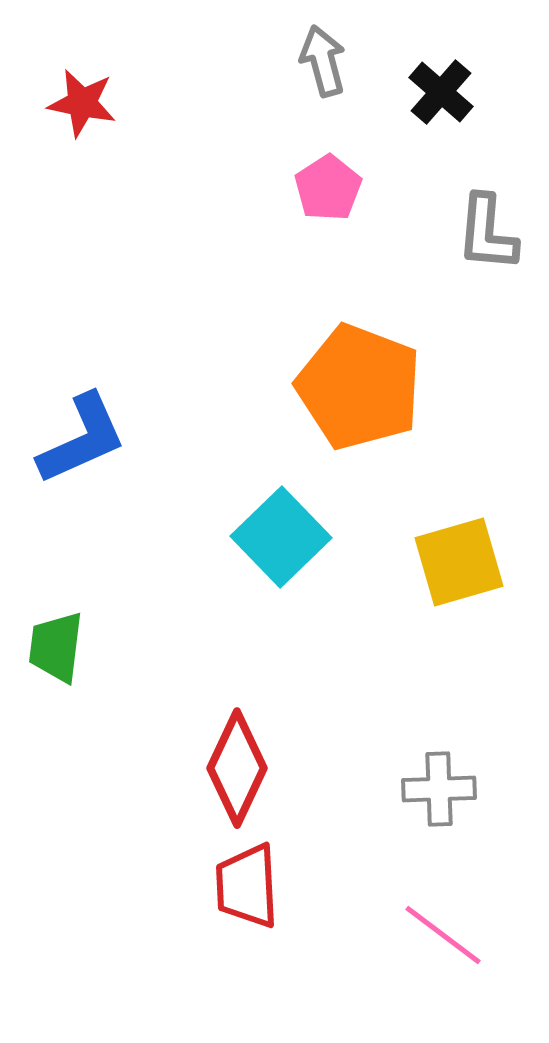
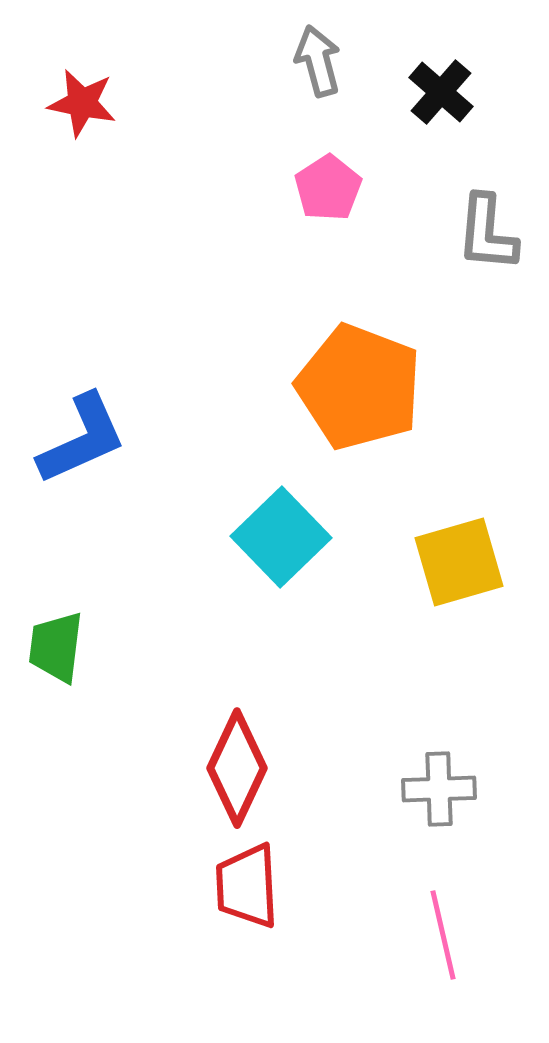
gray arrow: moved 5 px left
pink line: rotated 40 degrees clockwise
